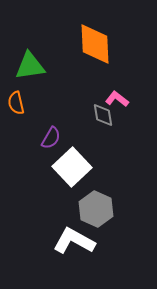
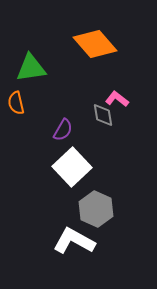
orange diamond: rotated 39 degrees counterclockwise
green triangle: moved 1 px right, 2 px down
purple semicircle: moved 12 px right, 8 px up
